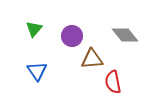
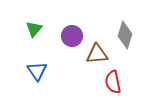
gray diamond: rotated 56 degrees clockwise
brown triangle: moved 5 px right, 5 px up
